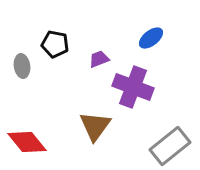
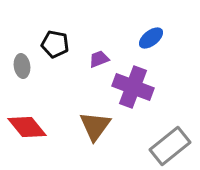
red diamond: moved 15 px up
